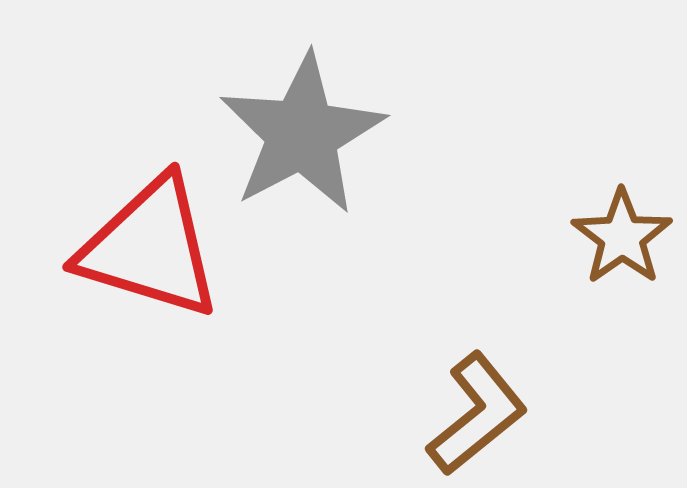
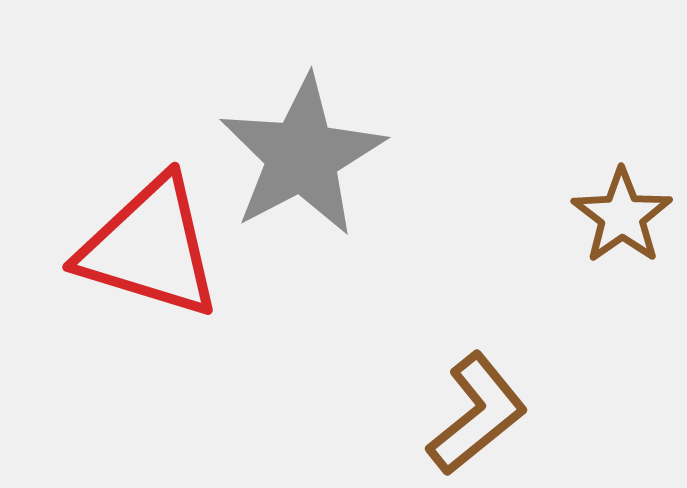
gray star: moved 22 px down
brown star: moved 21 px up
